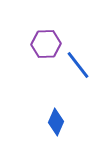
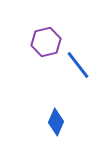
purple hexagon: moved 2 px up; rotated 12 degrees counterclockwise
